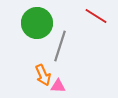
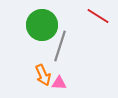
red line: moved 2 px right
green circle: moved 5 px right, 2 px down
pink triangle: moved 1 px right, 3 px up
